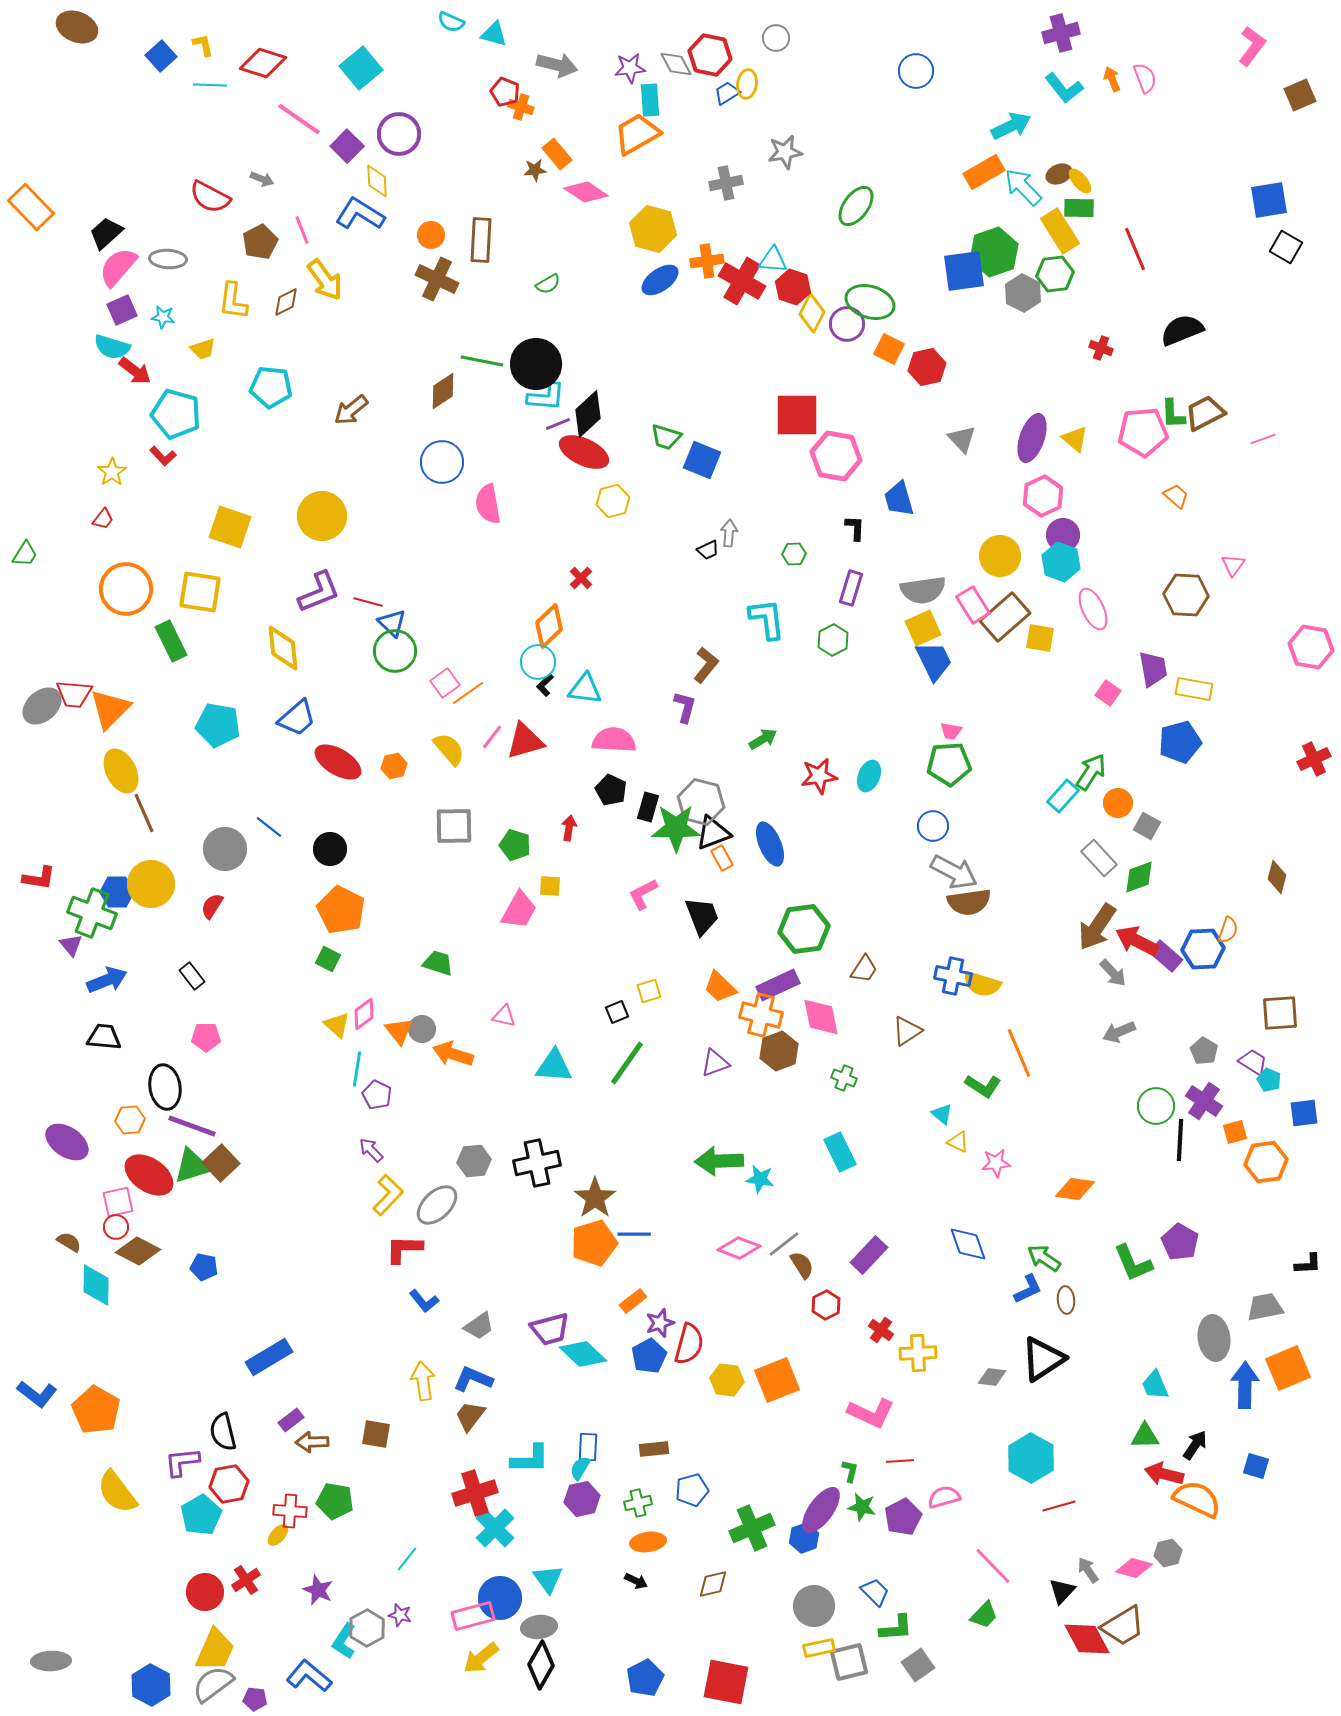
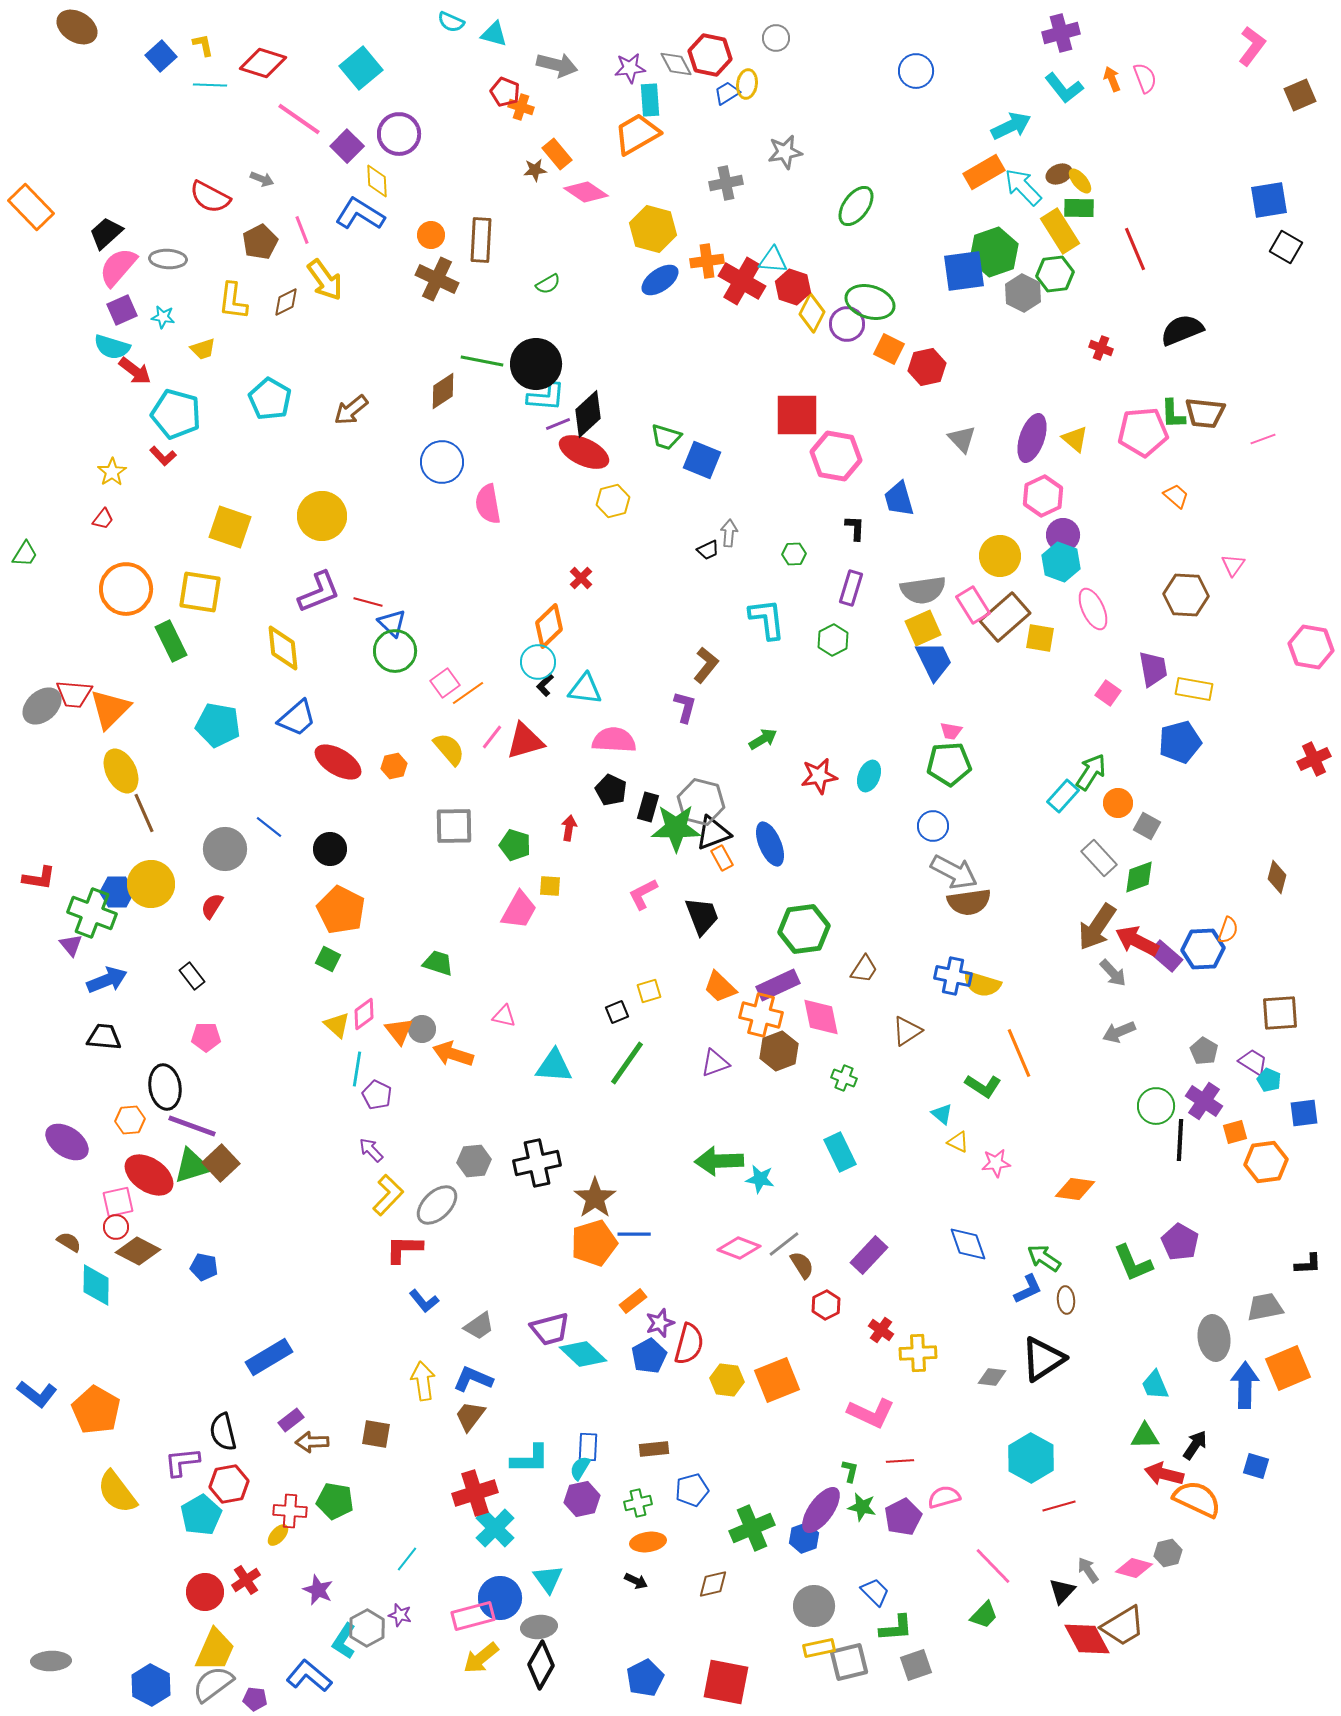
brown ellipse at (77, 27): rotated 9 degrees clockwise
cyan pentagon at (271, 387): moved 1 px left, 12 px down; rotated 24 degrees clockwise
brown trapezoid at (1205, 413): rotated 147 degrees counterclockwise
gray square at (918, 1665): moved 2 px left; rotated 16 degrees clockwise
